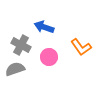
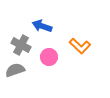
blue arrow: moved 2 px left, 1 px up
orange L-shape: moved 1 px left, 1 px up; rotated 10 degrees counterclockwise
gray semicircle: moved 1 px down
